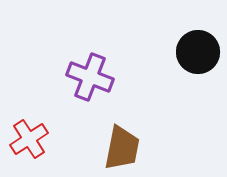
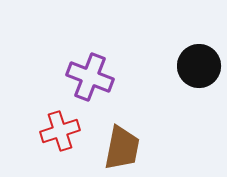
black circle: moved 1 px right, 14 px down
red cross: moved 31 px right, 8 px up; rotated 15 degrees clockwise
